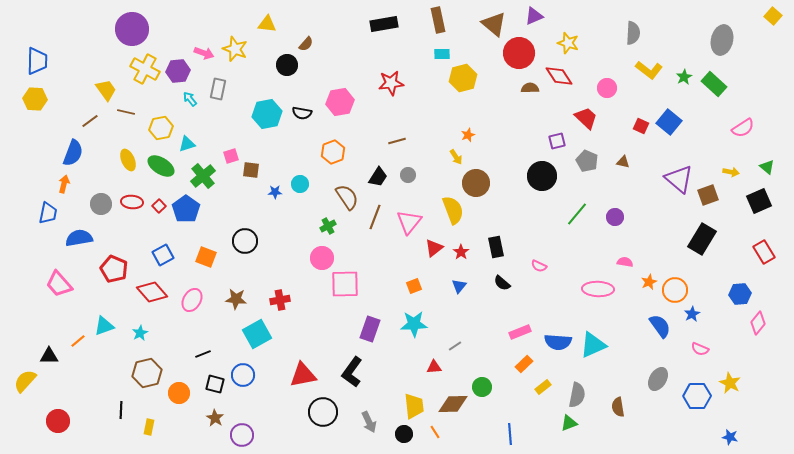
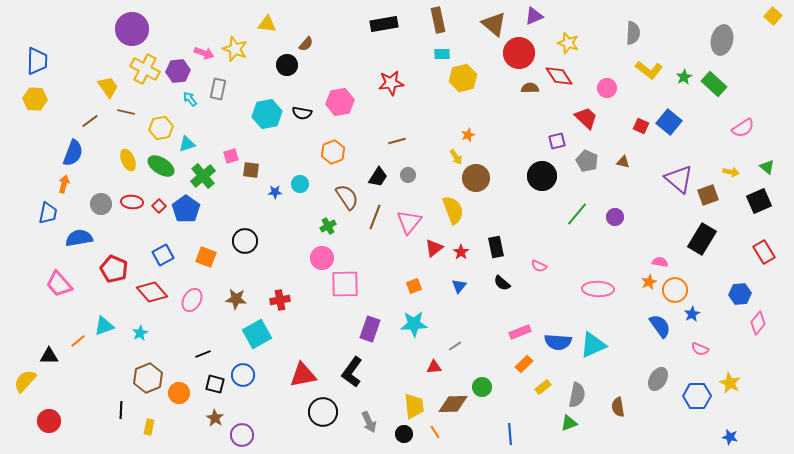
yellow trapezoid at (106, 90): moved 2 px right, 3 px up
brown circle at (476, 183): moved 5 px up
pink semicircle at (625, 262): moved 35 px right
brown hexagon at (147, 373): moved 1 px right, 5 px down; rotated 8 degrees counterclockwise
red circle at (58, 421): moved 9 px left
